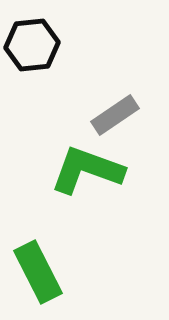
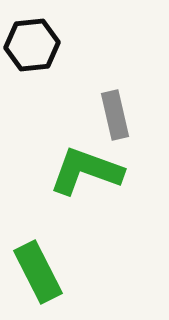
gray rectangle: rotated 69 degrees counterclockwise
green L-shape: moved 1 px left, 1 px down
